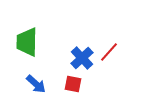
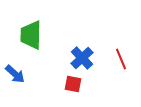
green trapezoid: moved 4 px right, 7 px up
red line: moved 12 px right, 7 px down; rotated 65 degrees counterclockwise
blue arrow: moved 21 px left, 10 px up
